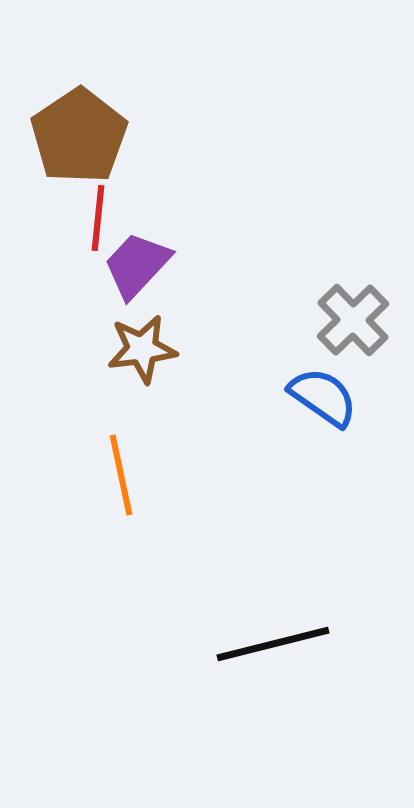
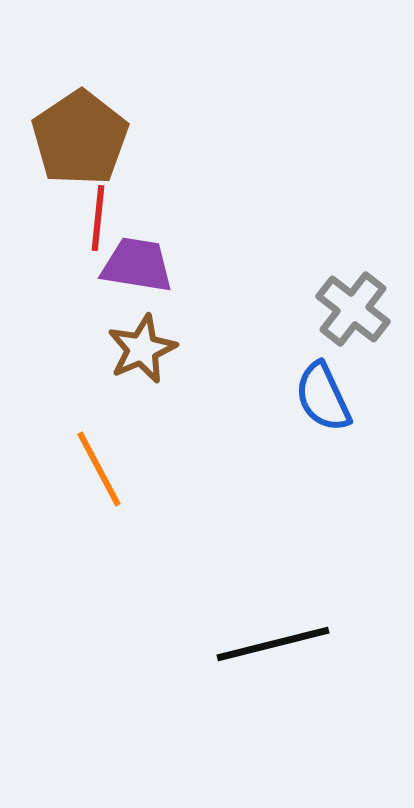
brown pentagon: moved 1 px right, 2 px down
purple trapezoid: rotated 56 degrees clockwise
gray cross: moved 11 px up; rotated 8 degrees counterclockwise
brown star: rotated 16 degrees counterclockwise
blue semicircle: rotated 150 degrees counterclockwise
orange line: moved 22 px left, 6 px up; rotated 16 degrees counterclockwise
